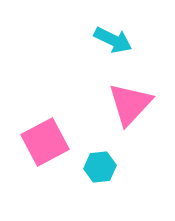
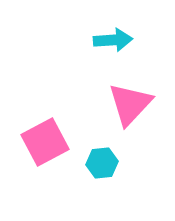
cyan arrow: rotated 30 degrees counterclockwise
cyan hexagon: moved 2 px right, 4 px up
